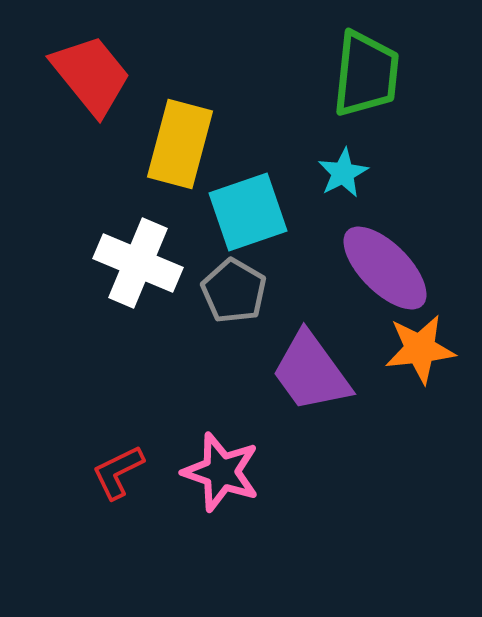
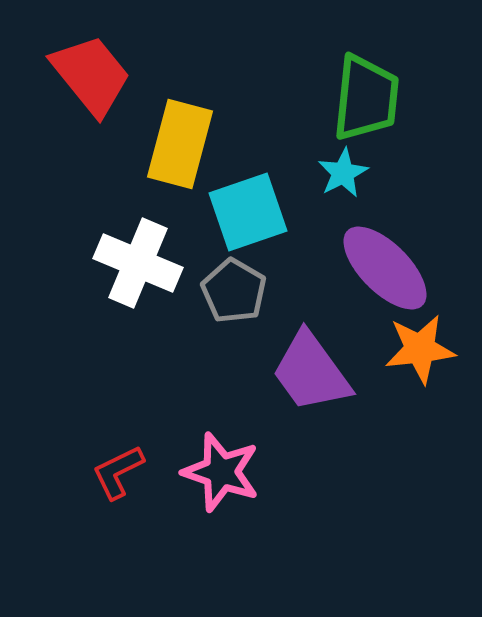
green trapezoid: moved 24 px down
